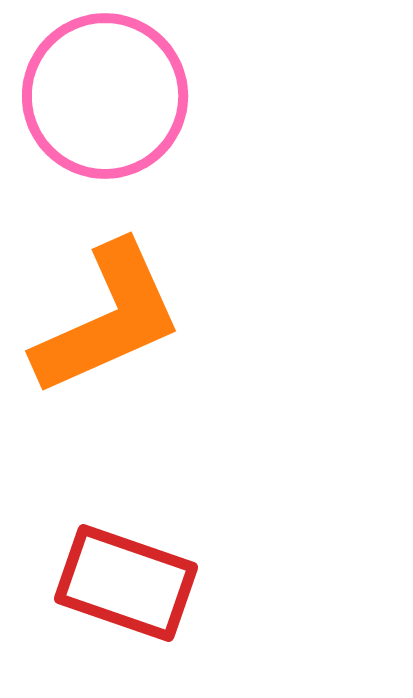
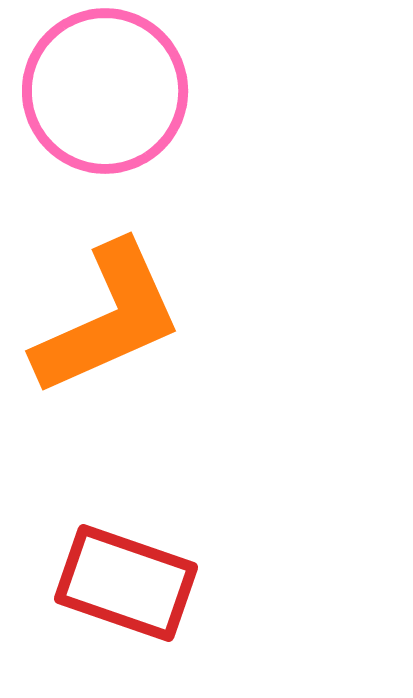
pink circle: moved 5 px up
